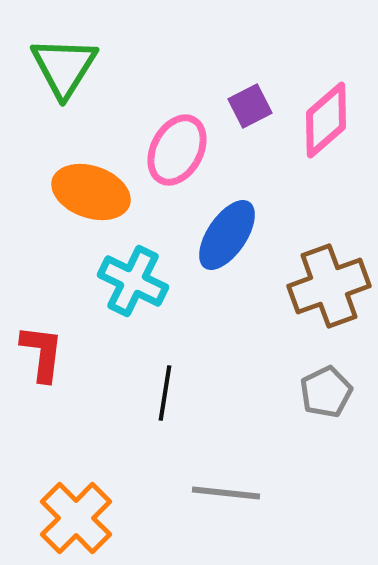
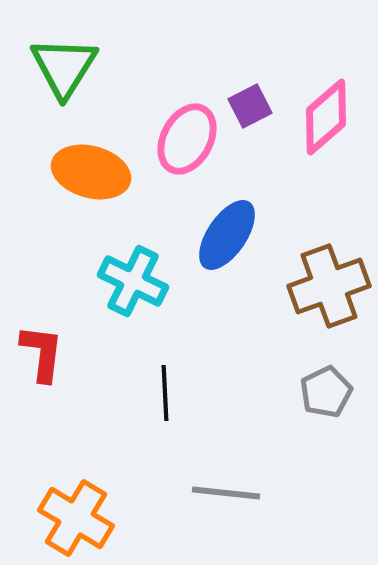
pink diamond: moved 3 px up
pink ellipse: moved 10 px right, 11 px up
orange ellipse: moved 20 px up; rotated 4 degrees counterclockwise
black line: rotated 12 degrees counterclockwise
orange cross: rotated 14 degrees counterclockwise
